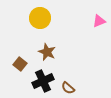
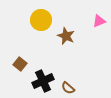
yellow circle: moved 1 px right, 2 px down
brown star: moved 19 px right, 16 px up
